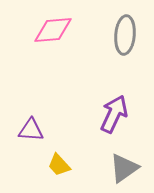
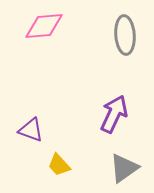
pink diamond: moved 9 px left, 4 px up
gray ellipse: rotated 9 degrees counterclockwise
purple triangle: rotated 16 degrees clockwise
